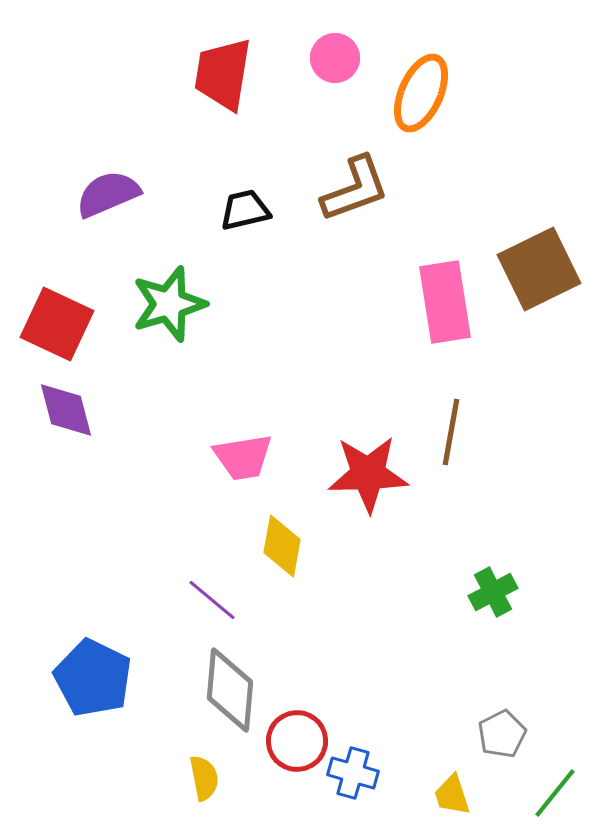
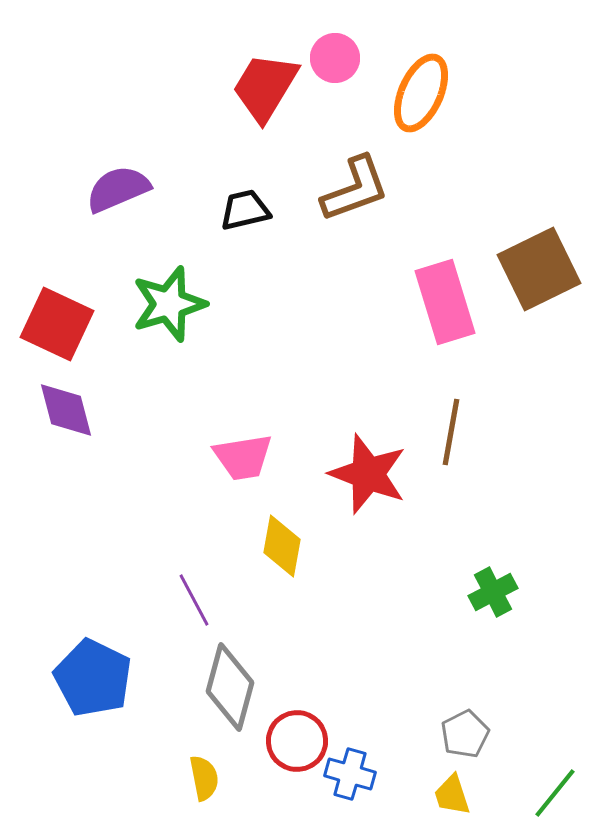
red trapezoid: moved 42 px right, 13 px down; rotated 22 degrees clockwise
purple semicircle: moved 10 px right, 5 px up
pink rectangle: rotated 8 degrees counterclockwise
red star: rotated 22 degrees clockwise
purple line: moved 18 px left; rotated 22 degrees clockwise
gray diamond: moved 3 px up; rotated 10 degrees clockwise
gray pentagon: moved 37 px left
blue cross: moved 3 px left, 1 px down
